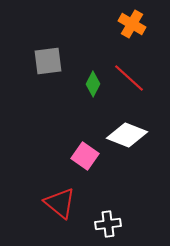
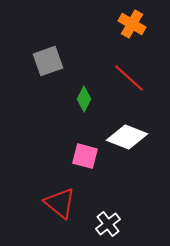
gray square: rotated 12 degrees counterclockwise
green diamond: moved 9 px left, 15 px down
white diamond: moved 2 px down
pink square: rotated 20 degrees counterclockwise
white cross: rotated 30 degrees counterclockwise
